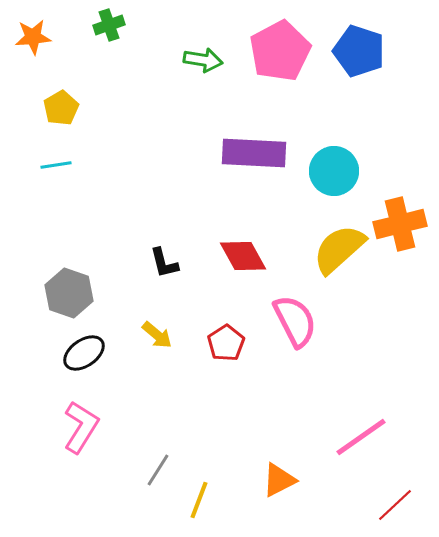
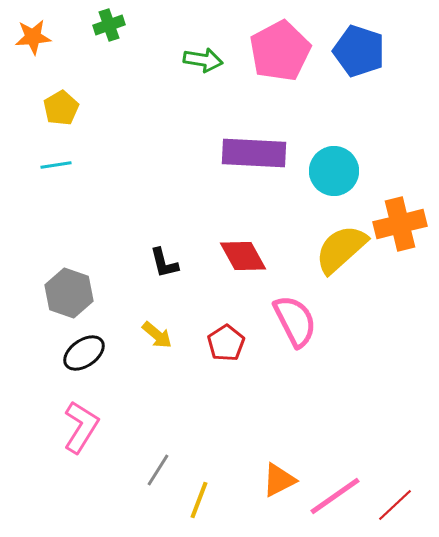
yellow semicircle: moved 2 px right
pink line: moved 26 px left, 59 px down
